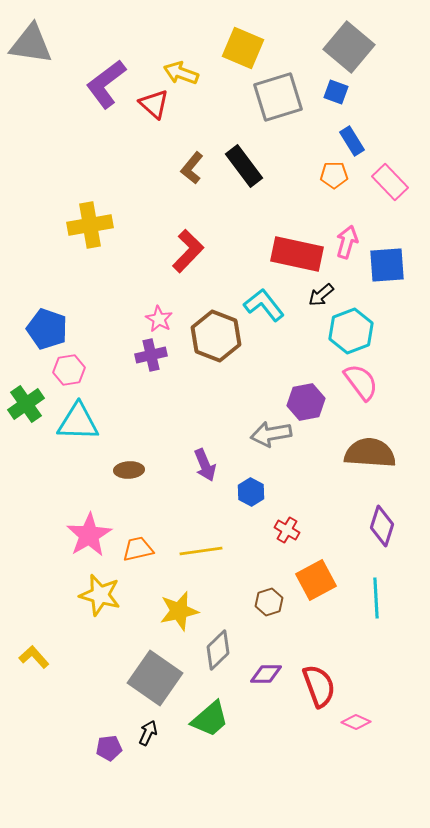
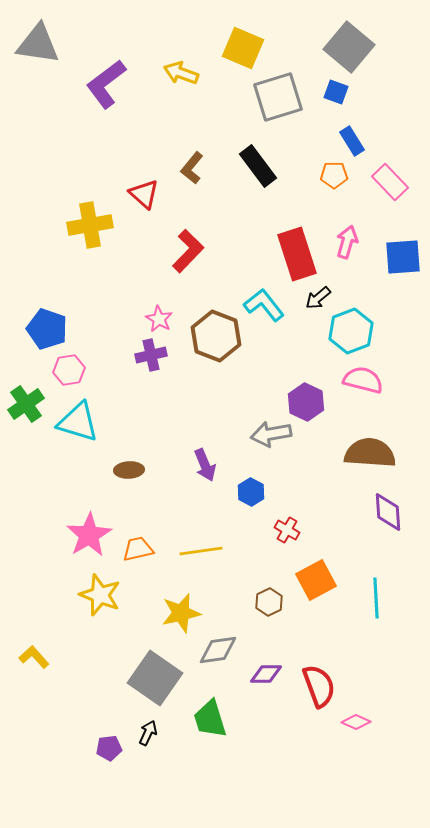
gray triangle at (31, 44): moved 7 px right
red triangle at (154, 104): moved 10 px left, 90 px down
black rectangle at (244, 166): moved 14 px right
red rectangle at (297, 254): rotated 60 degrees clockwise
blue square at (387, 265): moved 16 px right, 8 px up
black arrow at (321, 295): moved 3 px left, 3 px down
pink semicircle at (361, 382): moved 2 px right, 2 px up; rotated 39 degrees counterclockwise
purple hexagon at (306, 402): rotated 24 degrees counterclockwise
cyan triangle at (78, 422): rotated 15 degrees clockwise
purple diamond at (382, 526): moved 6 px right, 14 px up; rotated 21 degrees counterclockwise
yellow star at (100, 595): rotated 6 degrees clockwise
brown hexagon at (269, 602): rotated 8 degrees counterclockwise
yellow star at (179, 611): moved 2 px right, 2 px down
gray diamond at (218, 650): rotated 36 degrees clockwise
green trapezoid at (210, 719): rotated 114 degrees clockwise
